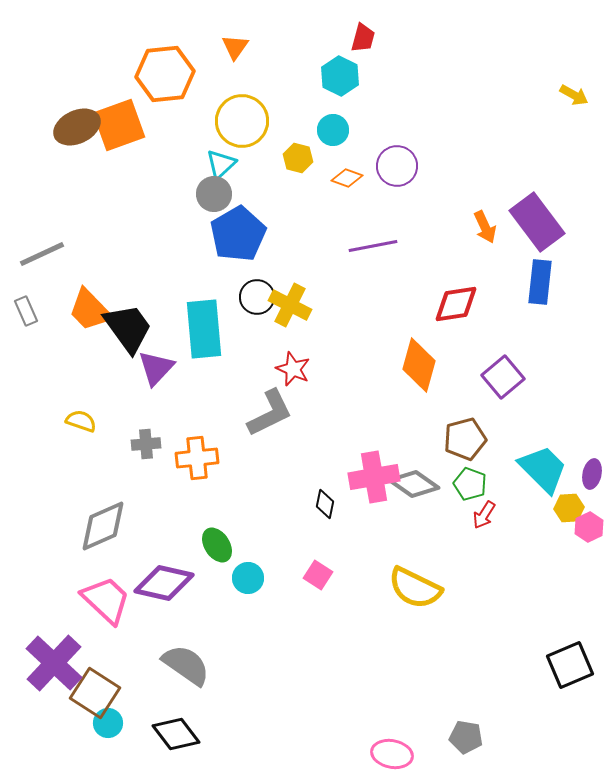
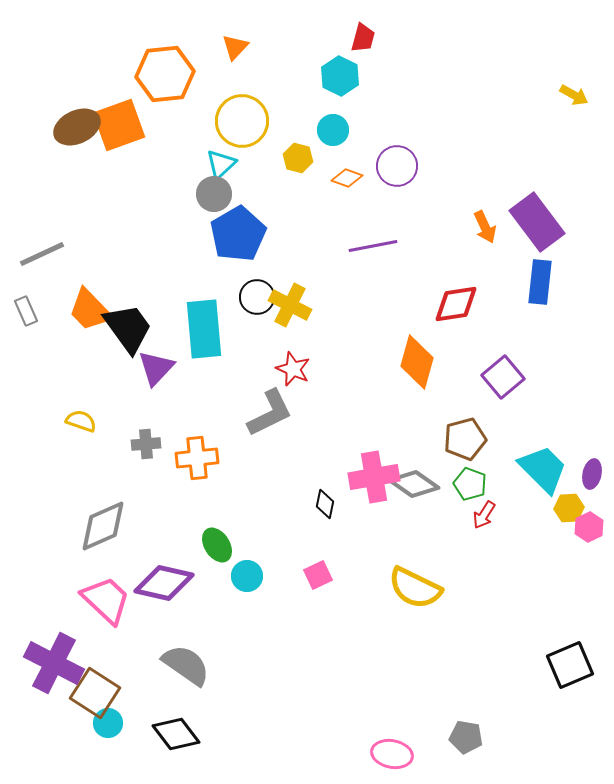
orange triangle at (235, 47): rotated 8 degrees clockwise
orange diamond at (419, 365): moved 2 px left, 3 px up
pink square at (318, 575): rotated 32 degrees clockwise
cyan circle at (248, 578): moved 1 px left, 2 px up
purple cross at (54, 663): rotated 16 degrees counterclockwise
